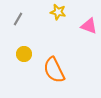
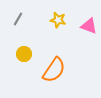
yellow star: moved 8 px down
orange semicircle: rotated 120 degrees counterclockwise
